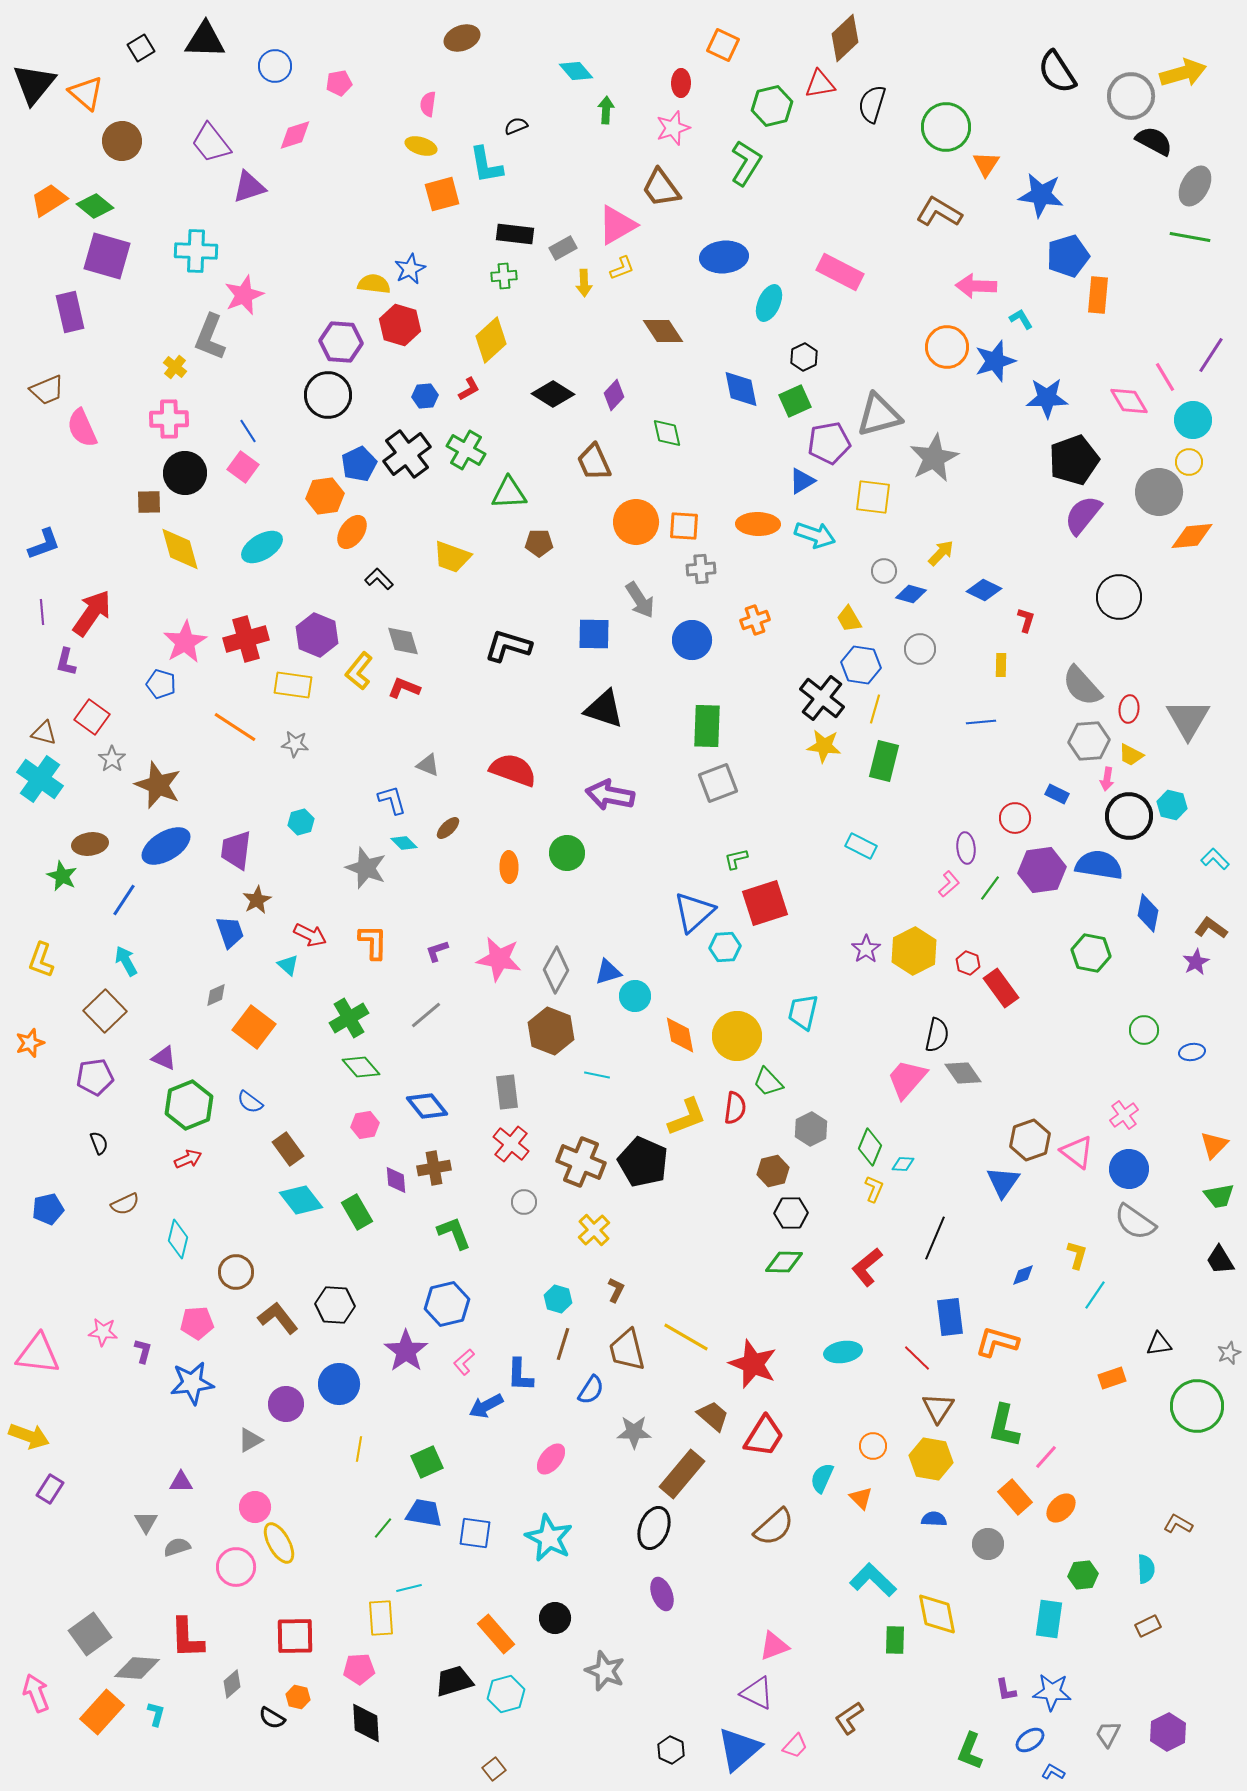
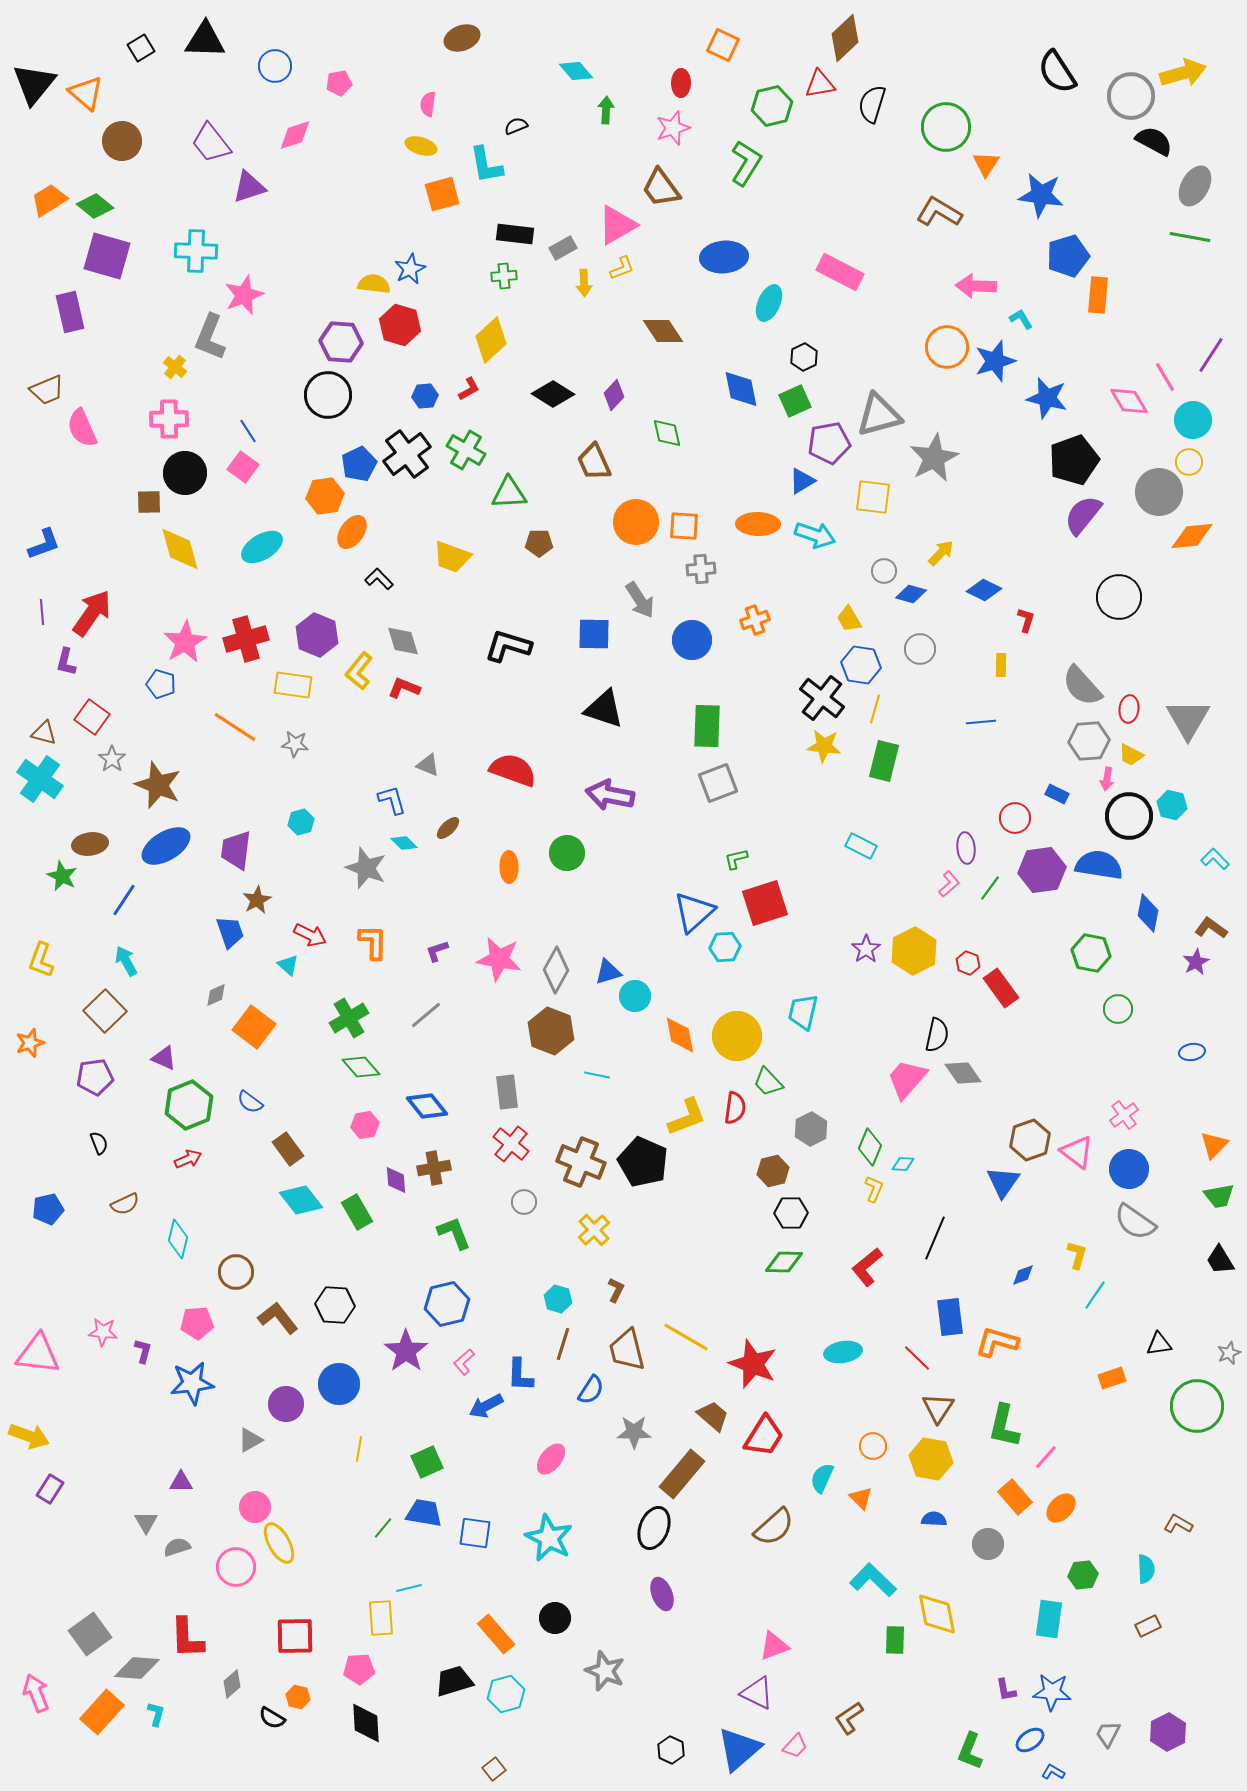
blue star at (1047, 398): rotated 15 degrees clockwise
green circle at (1144, 1030): moved 26 px left, 21 px up
